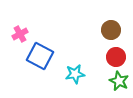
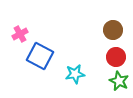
brown circle: moved 2 px right
